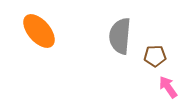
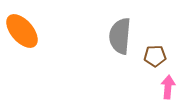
orange ellipse: moved 17 px left
pink arrow: rotated 40 degrees clockwise
